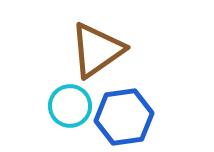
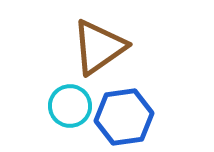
brown triangle: moved 2 px right, 3 px up
